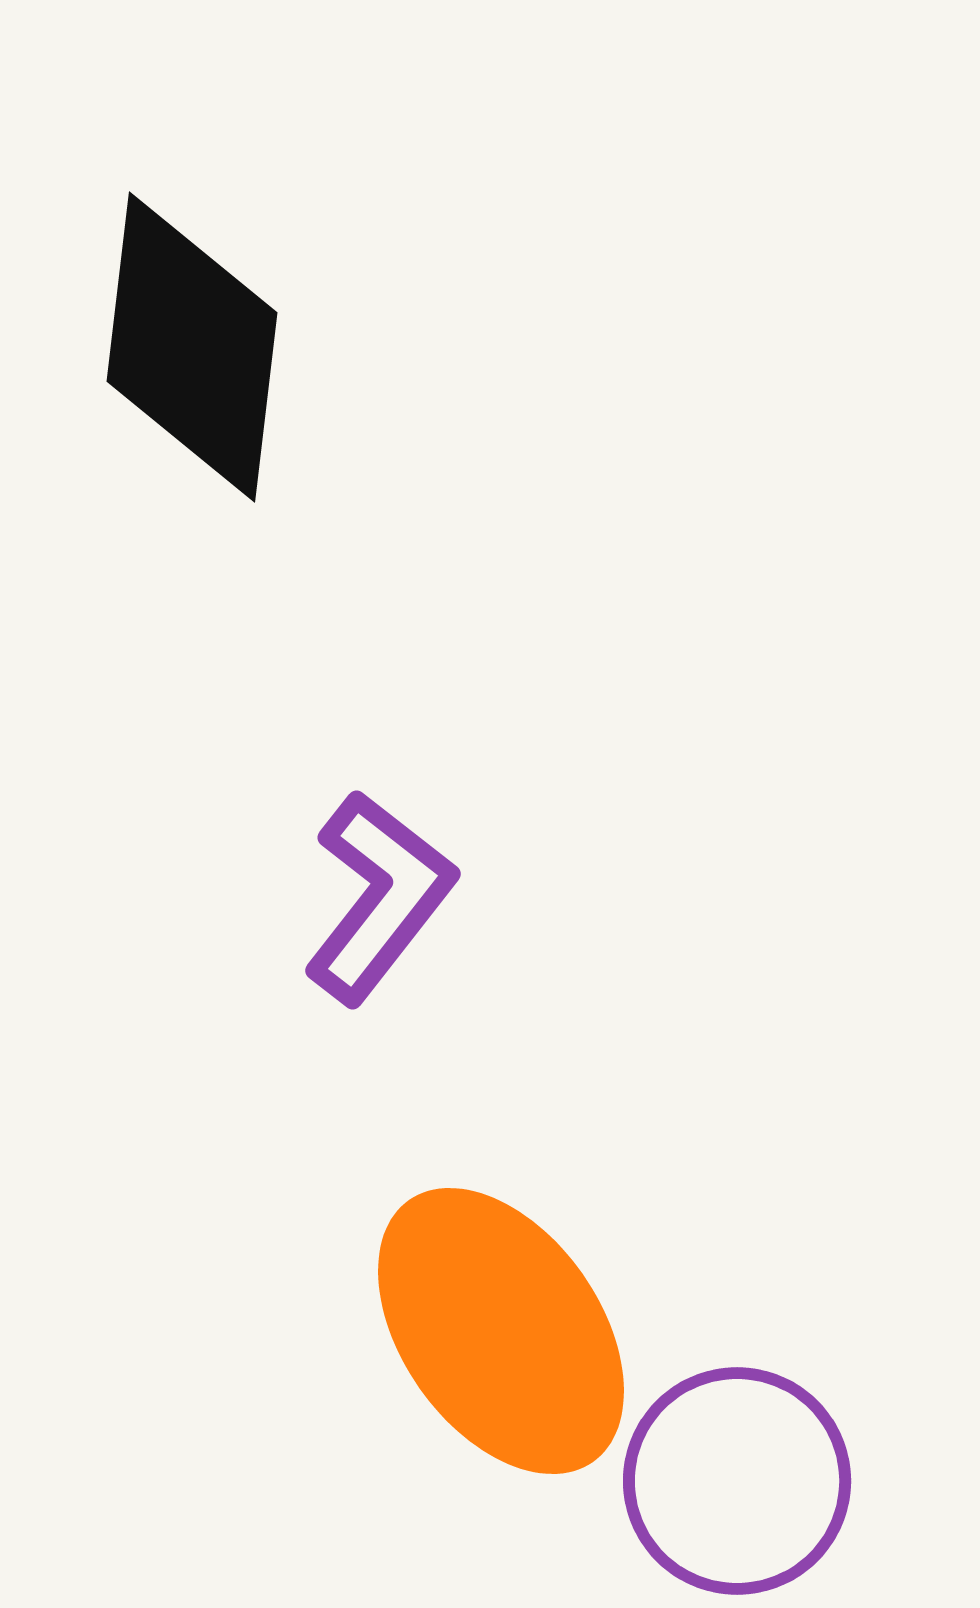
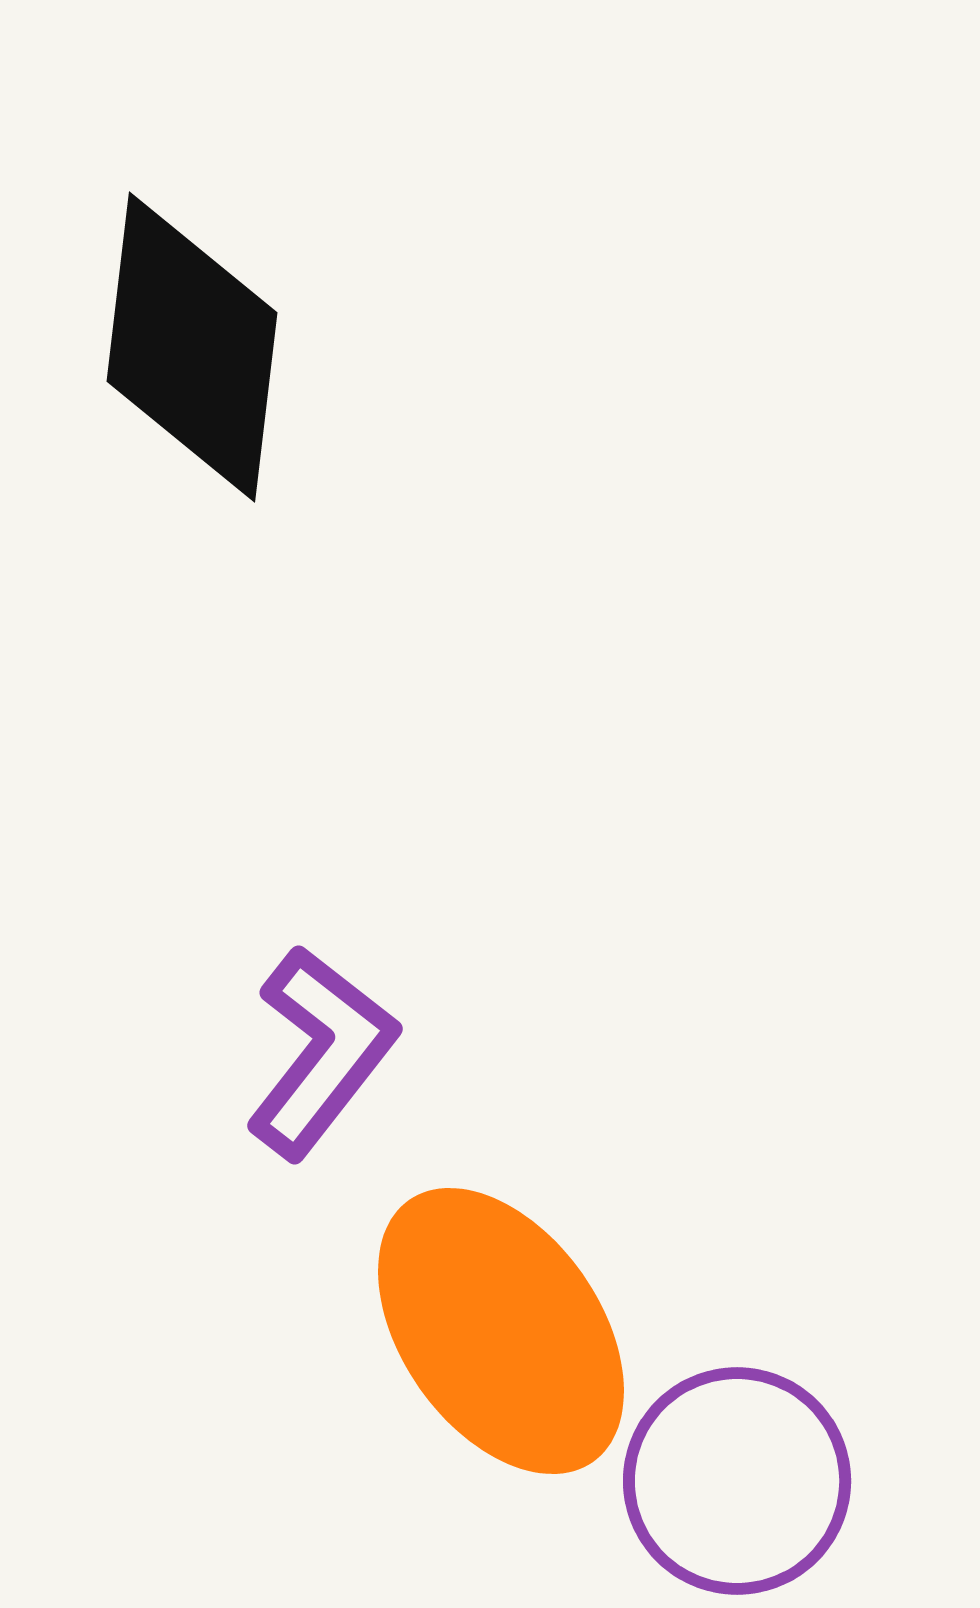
purple L-shape: moved 58 px left, 155 px down
